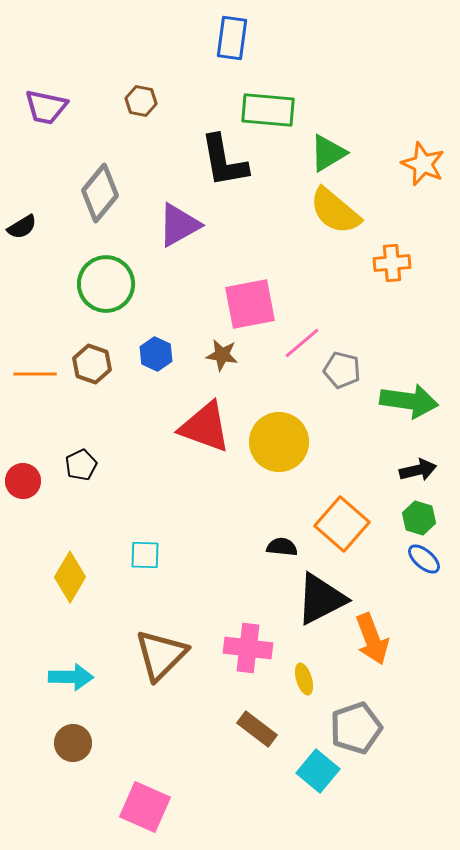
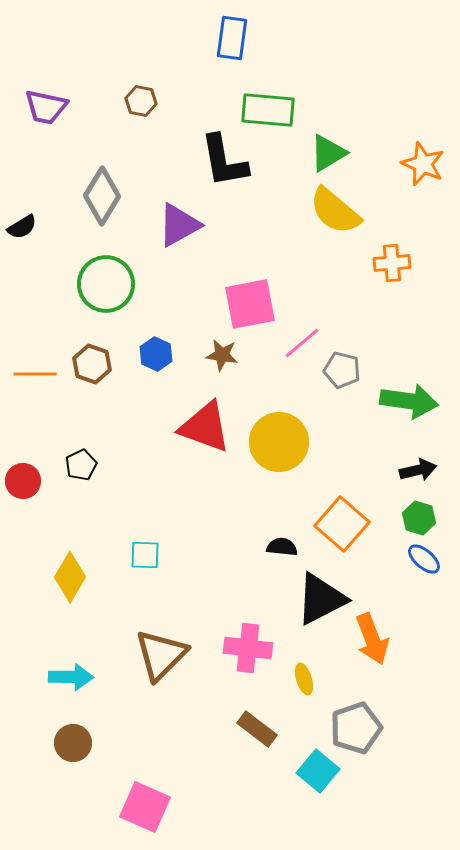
gray diamond at (100, 193): moved 2 px right, 3 px down; rotated 8 degrees counterclockwise
